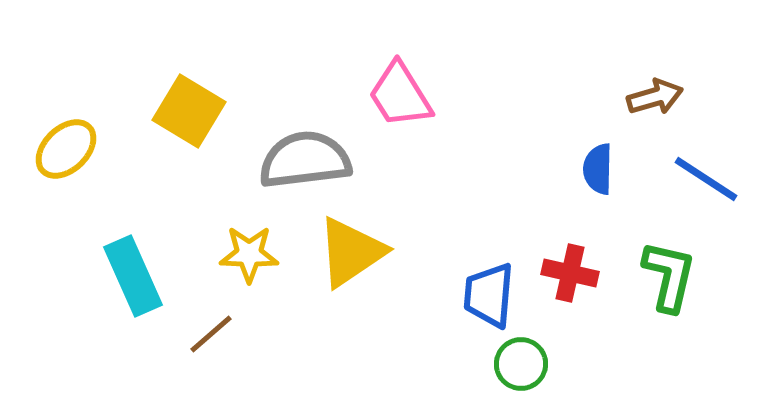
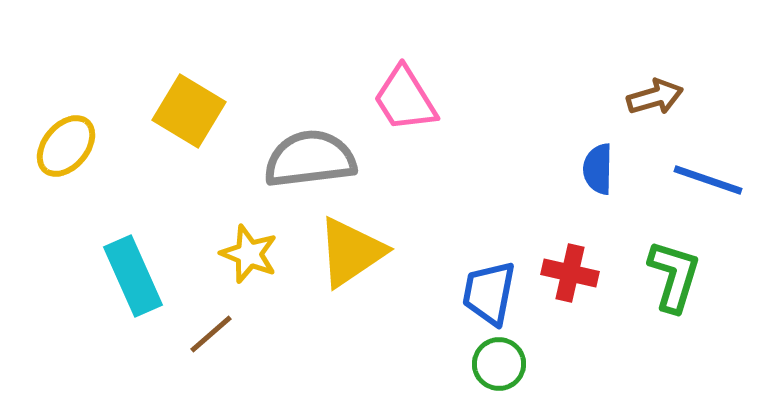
pink trapezoid: moved 5 px right, 4 px down
yellow ellipse: moved 3 px up; rotated 6 degrees counterclockwise
gray semicircle: moved 5 px right, 1 px up
blue line: moved 2 px right, 1 px down; rotated 14 degrees counterclockwise
yellow star: rotated 20 degrees clockwise
green L-shape: moved 5 px right; rotated 4 degrees clockwise
blue trapezoid: moved 2 px up; rotated 6 degrees clockwise
green circle: moved 22 px left
